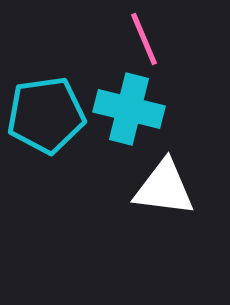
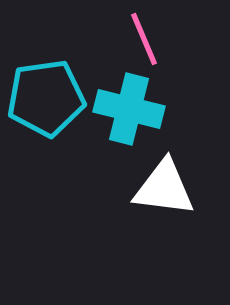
cyan pentagon: moved 17 px up
